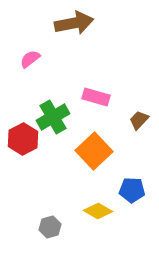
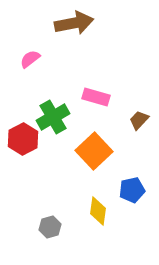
blue pentagon: rotated 15 degrees counterclockwise
yellow diamond: rotated 68 degrees clockwise
